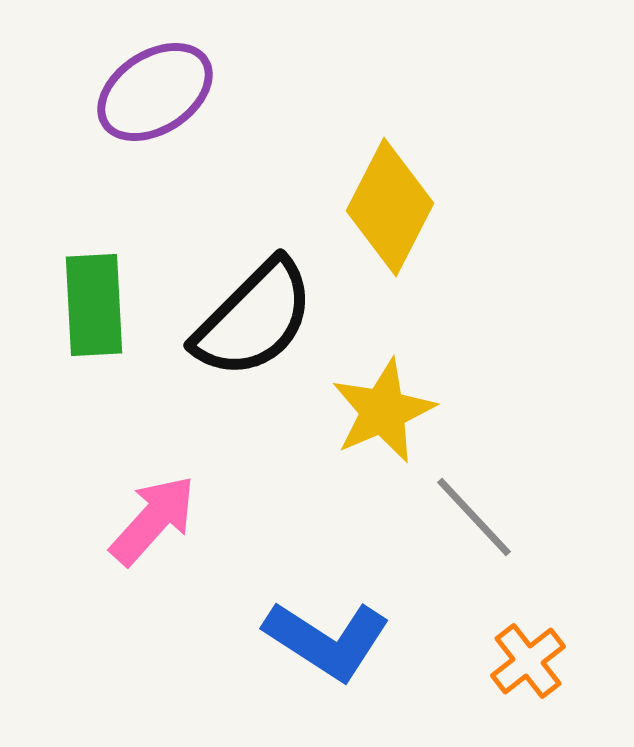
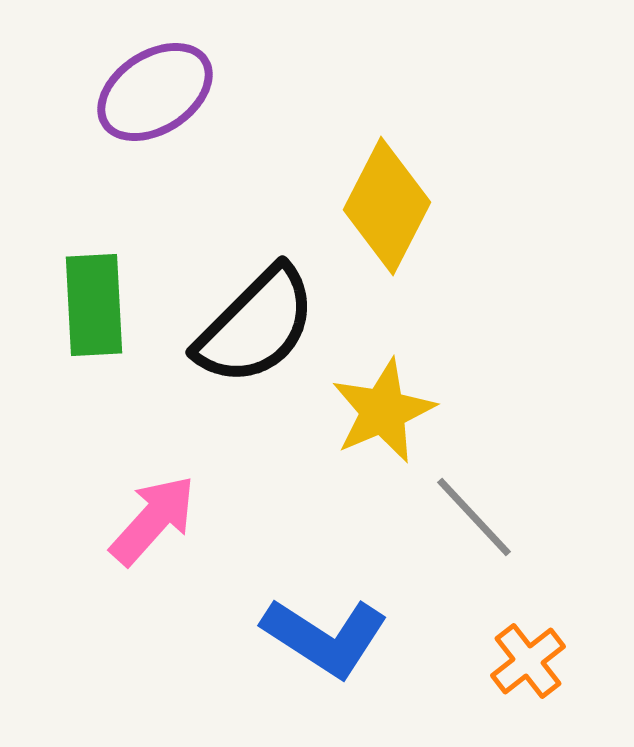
yellow diamond: moved 3 px left, 1 px up
black semicircle: moved 2 px right, 7 px down
blue L-shape: moved 2 px left, 3 px up
